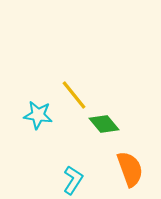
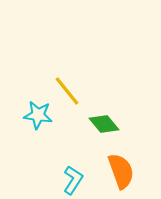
yellow line: moved 7 px left, 4 px up
orange semicircle: moved 9 px left, 2 px down
